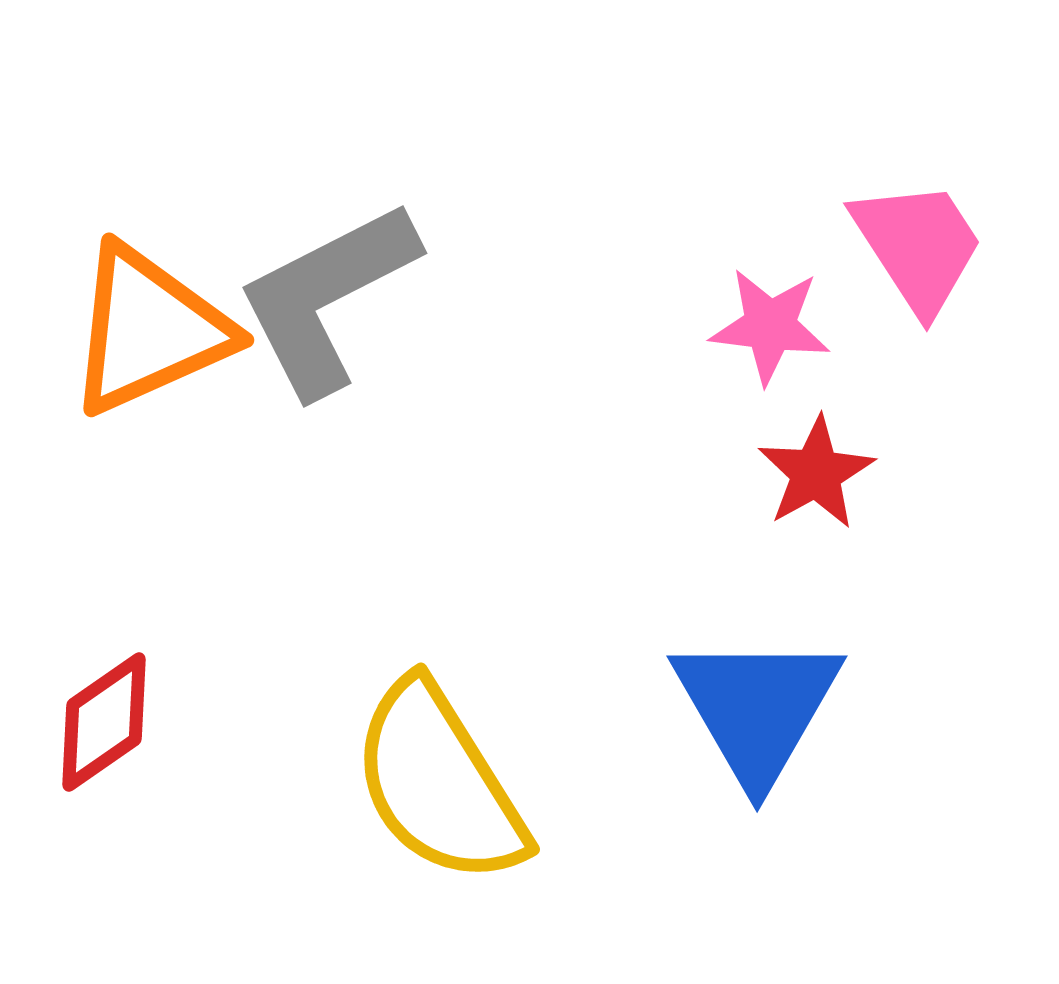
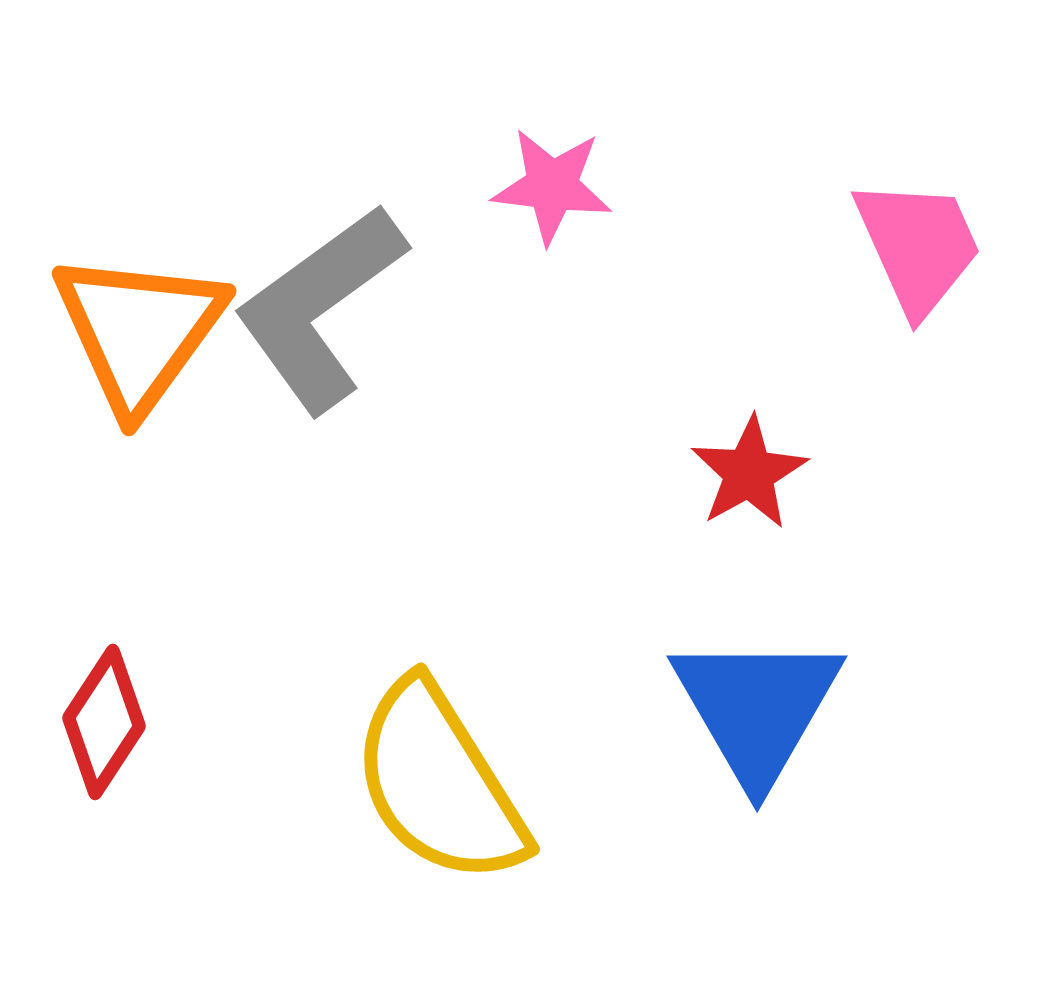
pink trapezoid: rotated 9 degrees clockwise
gray L-shape: moved 7 px left, 10 px down; rotated 9 degrees counterclockwise
pink star: moved 218 px left, 140 px up
orange triangle: moved 10 px left, 1 px down; rotated 30 degrees counterclockwise
red star: moved 67 px left
red diamond: rotated 22 degrees counterclockwise
